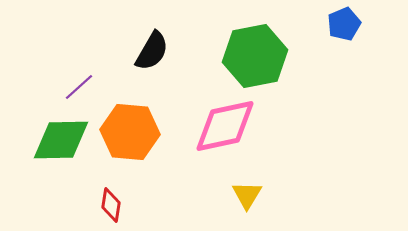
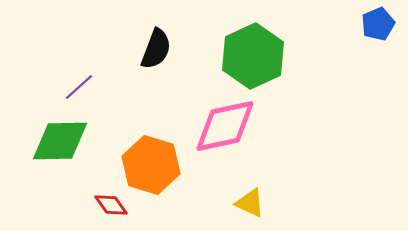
blue pentagon: moved 34 px right
black semicircle: moved 4 px right, 2 px up; rotated 9 degrees counterclockwise
green hexagon: moved 2 px left; rotated 14 degrees counterclockwise
orange hexagon: moved 21 px right, 33 px down; rotated 12 degrees clockwise
green diamond: moved 1 px left, 1 px down
yellow triangle: moved 3 px right, 8 px down; rotated 36 degrees counterclockwise
red diamond: rotated 44 degrees counterclockwise
